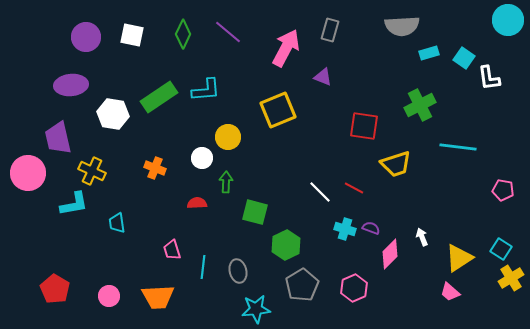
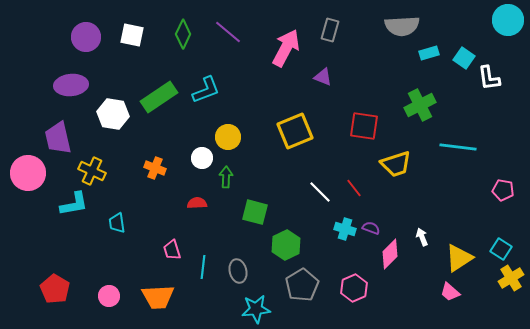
cyan L-shape at (206, 90): rotated 16 degrees counterclockwise
yellow square at (278, 110): moved 17 px right, 21 px down
green arrow at (226, 182): moved 5 px up
red line at (354, 188): rotated 24 degrees clockwise
